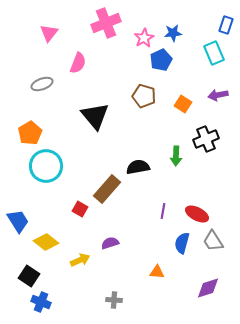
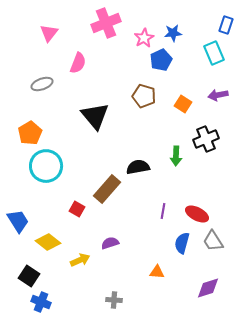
red square: moved 3 px left
yellow diamond: moved 2 px right
